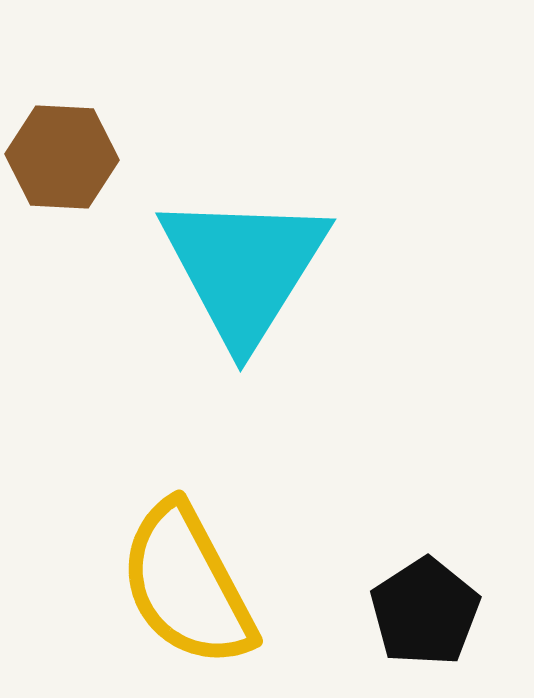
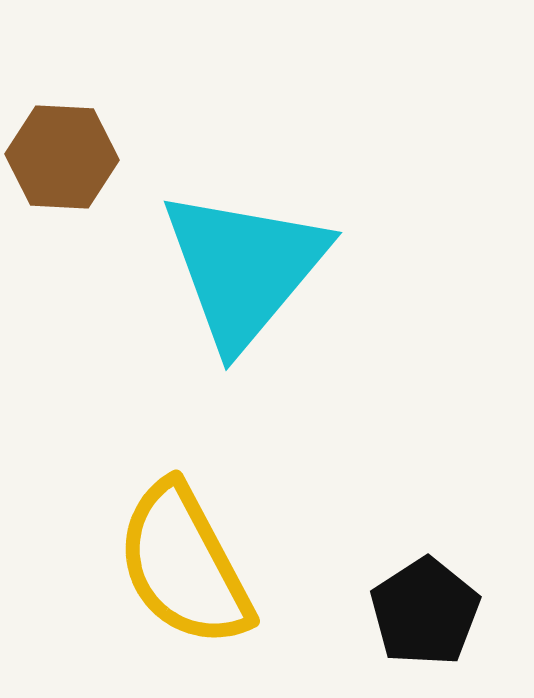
cyan triangle: rotated 8 degrees clockwise
yellow semicircle: moved 3 px left, 20 px up
